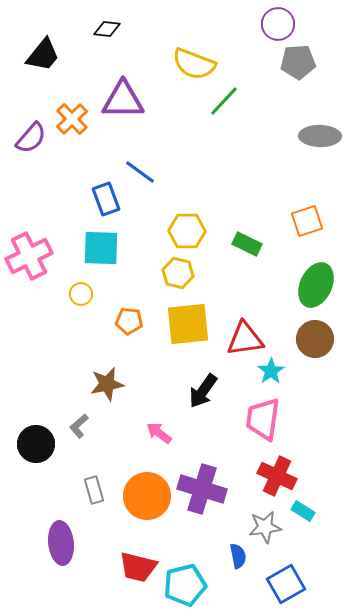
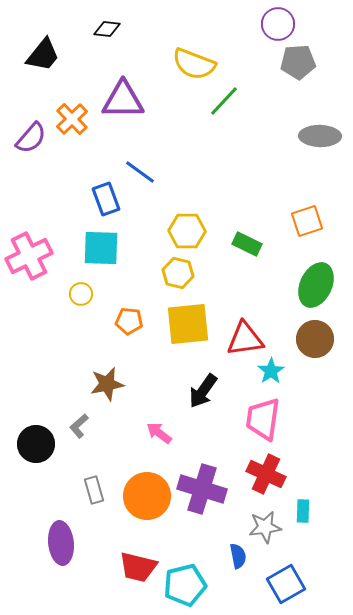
red cross at (277, 476): moved 11 px left, 2 px up
cyan rectangle at (303, 511): rotated 60 degrees clockwise
